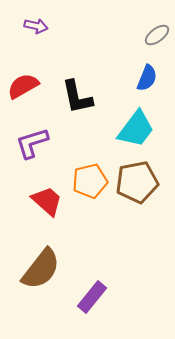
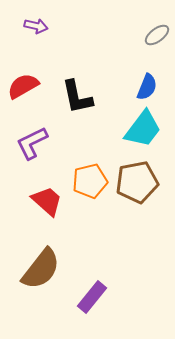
blue semicircle: moved 9 px down
cyan trapezoid: moved 7 px right
purple L-shape: rotated 9 degrees counterclockwise
